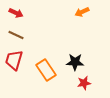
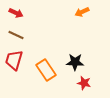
red star: rotated 24 degrees clockwise
